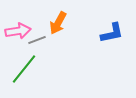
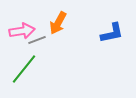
pink arrow: moved 4 px right
